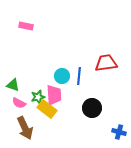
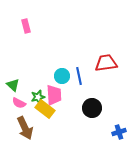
pink rectangle: rotated 64 degrees clockwise
blue line: rotated 18 degrees counterclockwise
green triangle: rotated 24 degrees clockwise
yellow rectangle: moved 2 px left
blue cross: rotated 32 degrees counterclockwise
